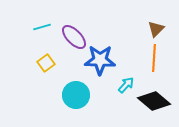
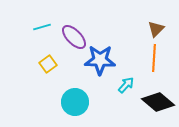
yellow square: moved 2 px right, 1 px down
cyan circle: moved 1 px left, 7 px down
black diamond: moved 4 px right, 1 px down
